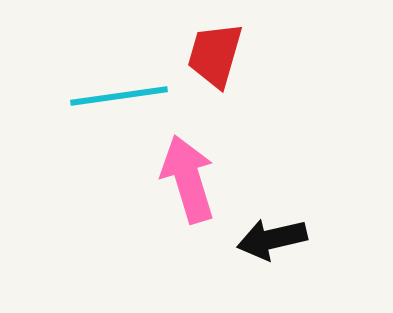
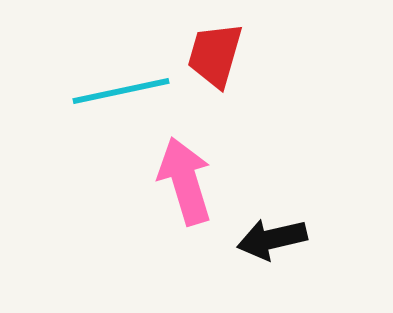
cyan line: moved 2 px right, 5 px up; rotated 4 degrees counterclockwise
pink arrow: moved 3 px left, 2 px down
